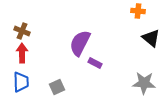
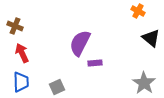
orange cross: rotated 24 degrees clockwise
brown cross: moved 7 px left, 5 px up
red arrow: rotated 24 degrees counterclockwise
purple rectangle: rotated 32 degrees counterclockwise
gray star: rotated 30 degrees clockwise
